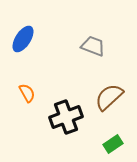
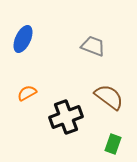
blue ellipse: rotated 8 degrees counterclockwise
orange semicircle: rotated 90 degrees counterclockwise
brown semicircle: rotated 80 degrees clockwise
green rectangle: rotated 36 degrees counterclockwise
